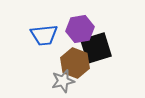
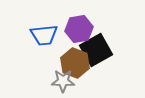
purple hexagon: moved 1 px left
black square: moved 2 px down; rotated 12 degrees counterclockwise
gray star: rotated 15 degrees clockwise
